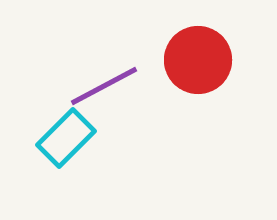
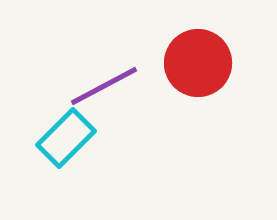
red circle: moved 3 px down
